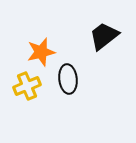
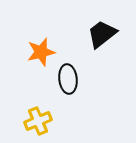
black trapezoid: moved 2 px left, 2 px up
yellow cross: moved 11 px right, 35 px down
